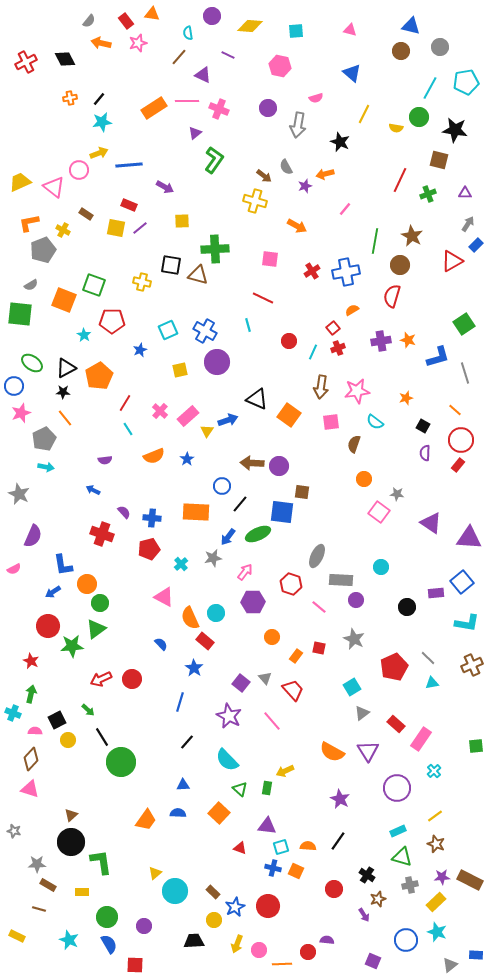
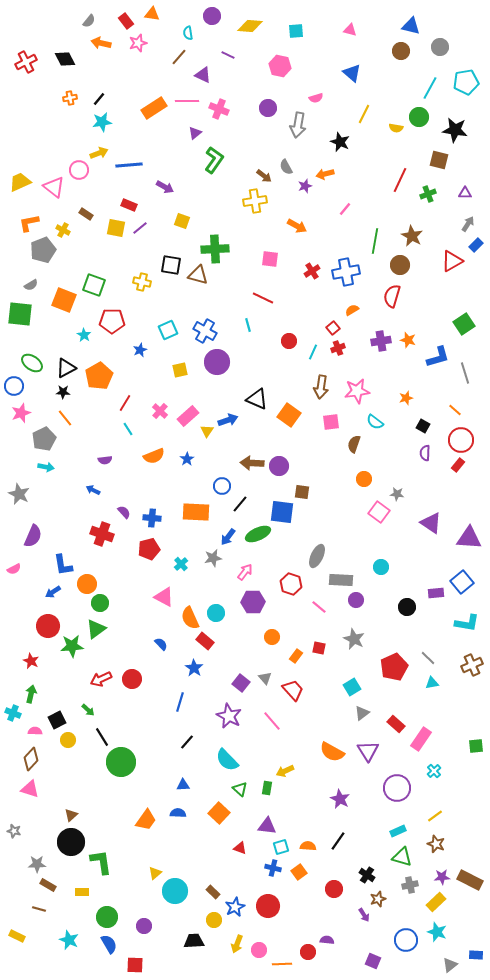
yellow cross at (255, 201): rotated 25 degrees counterclockwise
yellow square at (182, 221): rotated 21 degrees clockwise
orange square at (296, 871): moved 3 px right, 1 px down; rotated 28 degrees clockwise
